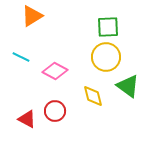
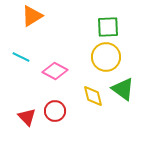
green triangle: moved 5 px left, 3 px down
red triangle: moved 2 px up; rotated 18 degrees clockwise
